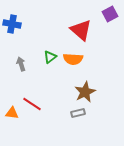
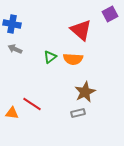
gray arrow: moved 6 px left, 15 px up; rotated 48 degrees counterclockwise
